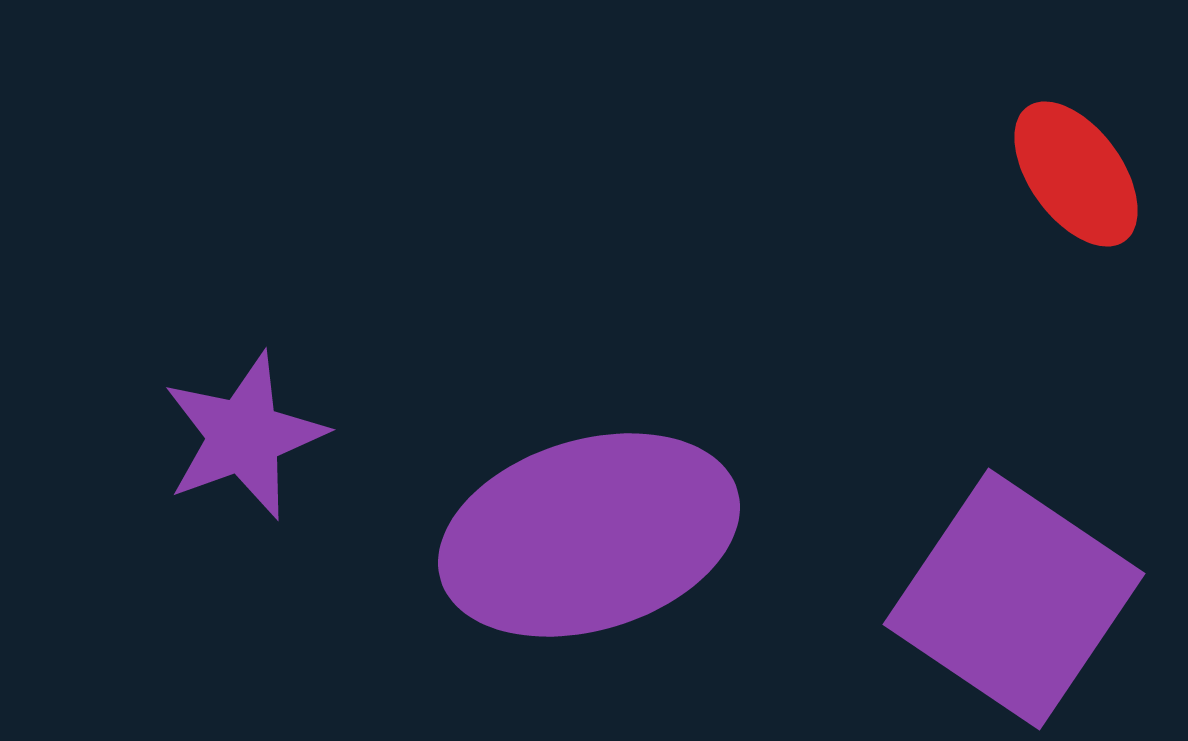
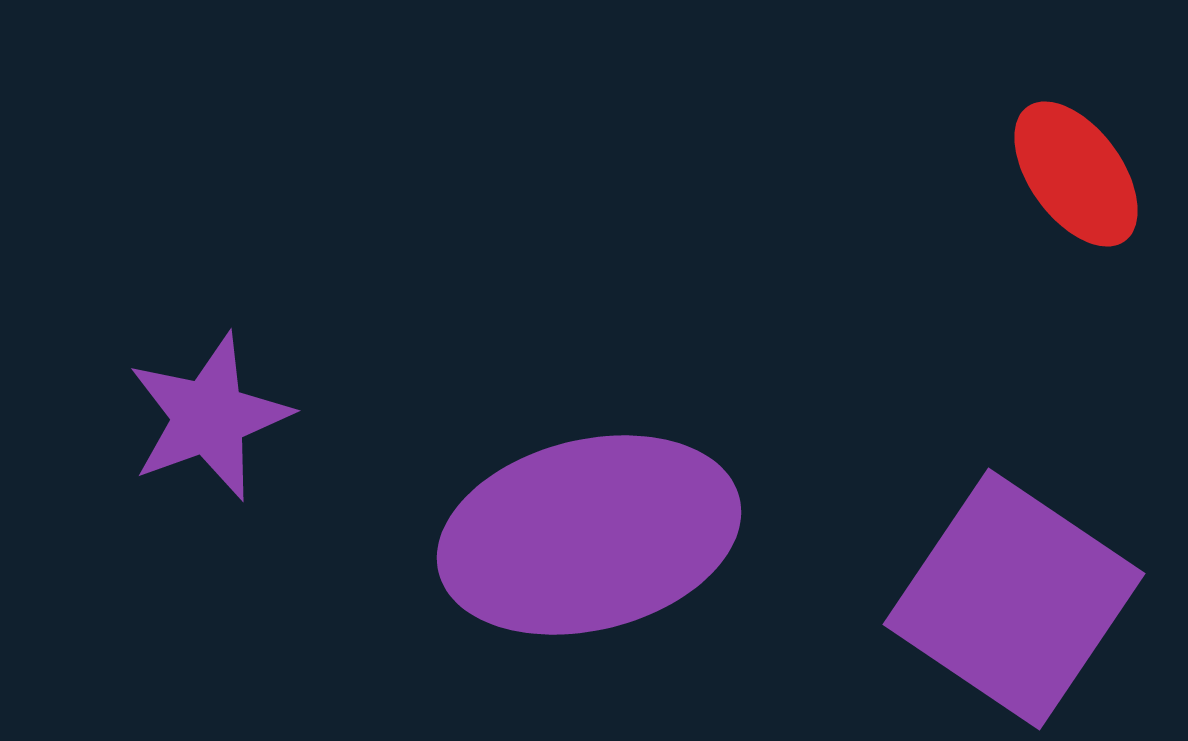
purple star: moved 35 px left, 19 px up
purple ellipse: rotated 3 degrees clockwise
